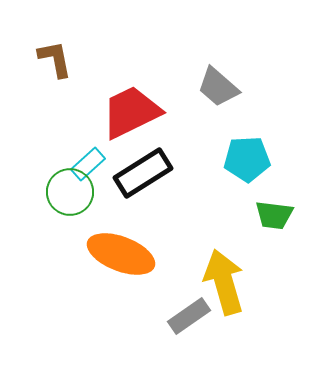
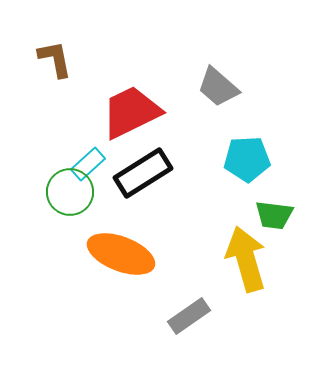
yellow arrow: moved 22 px right, 23 px up
